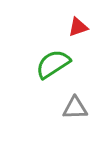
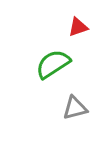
gray triangle: rotated 12 degrees counterclockwise
